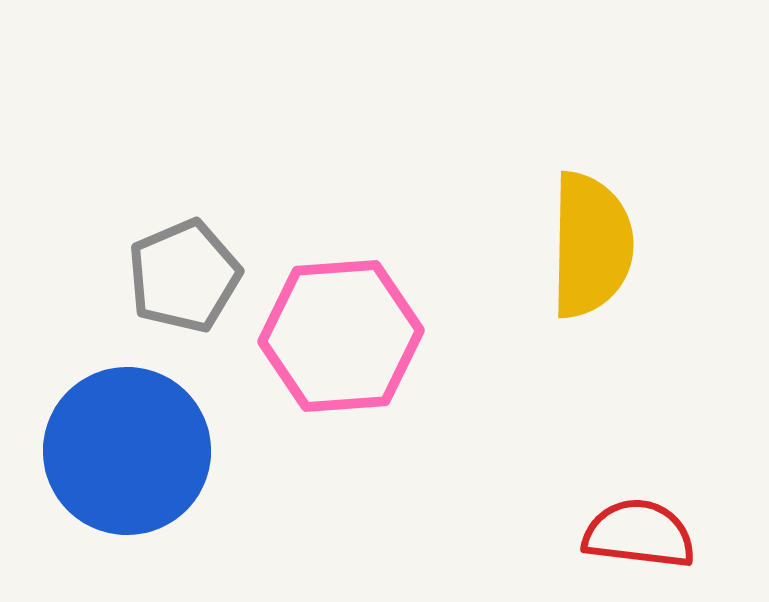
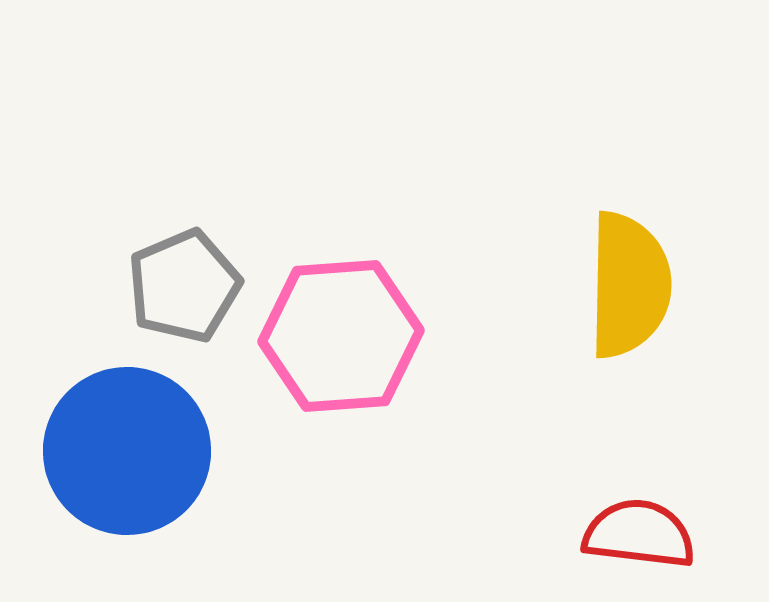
yellow semicircle: moved 38 px right, 40 px down
gray pentagon: moved 10 px down
